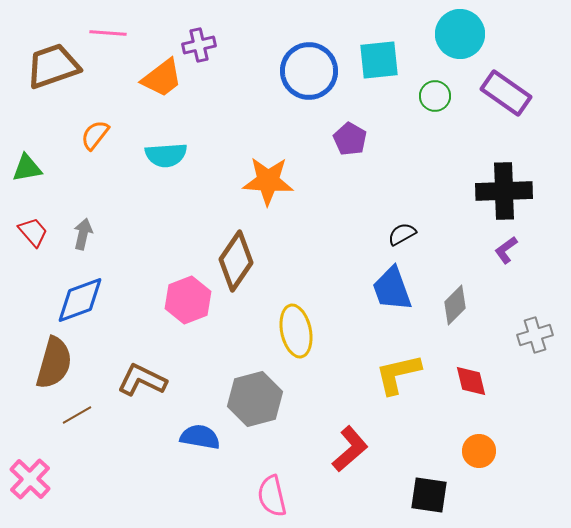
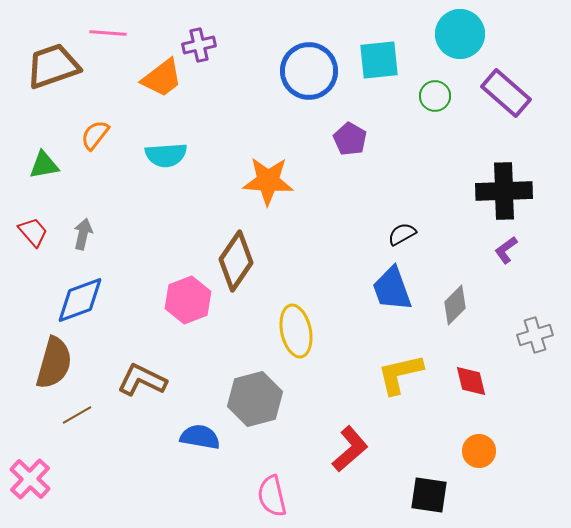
purple rectangle: rotated 6 degrees clockwise
green triangle: moved 17 px right, 3 px up
yellow L-shape: moved 2 px right
